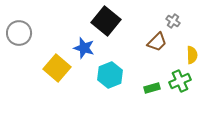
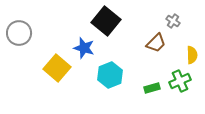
brown trapezoid: moved 1 px left, 1 px down
